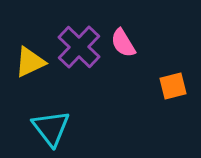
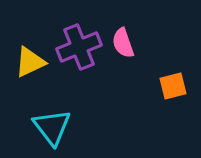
pink semicircle: rotated 12 degrees clockwise
purple cross: rotated 24 degrees clockwise
cyan triangle: moved 1 px right, 1 px up
